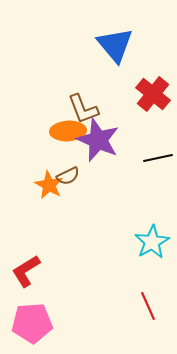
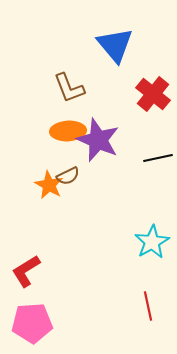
brown L-shape: moved 14 px left, 21 px up
red line: rotated 12 degrees clockwise
